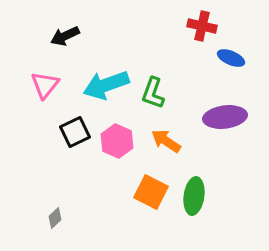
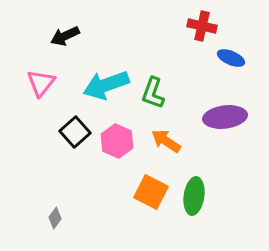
pink triangle: moved 4 px left, 2 px up
black square: rotated 16 degrees counterclockwise
gray diamond: rotated 10 degrees counterclockwise
